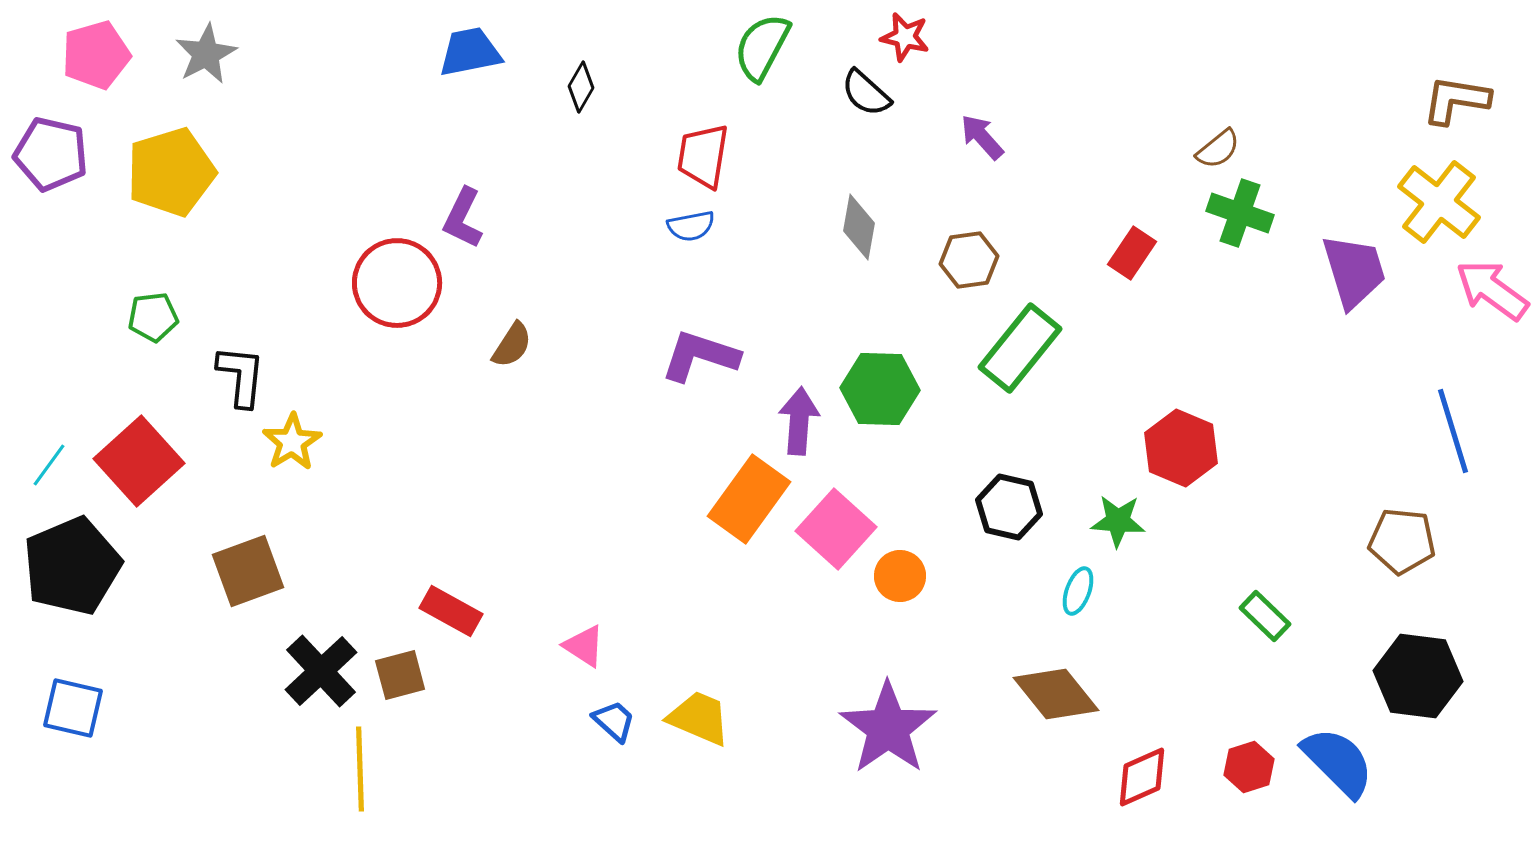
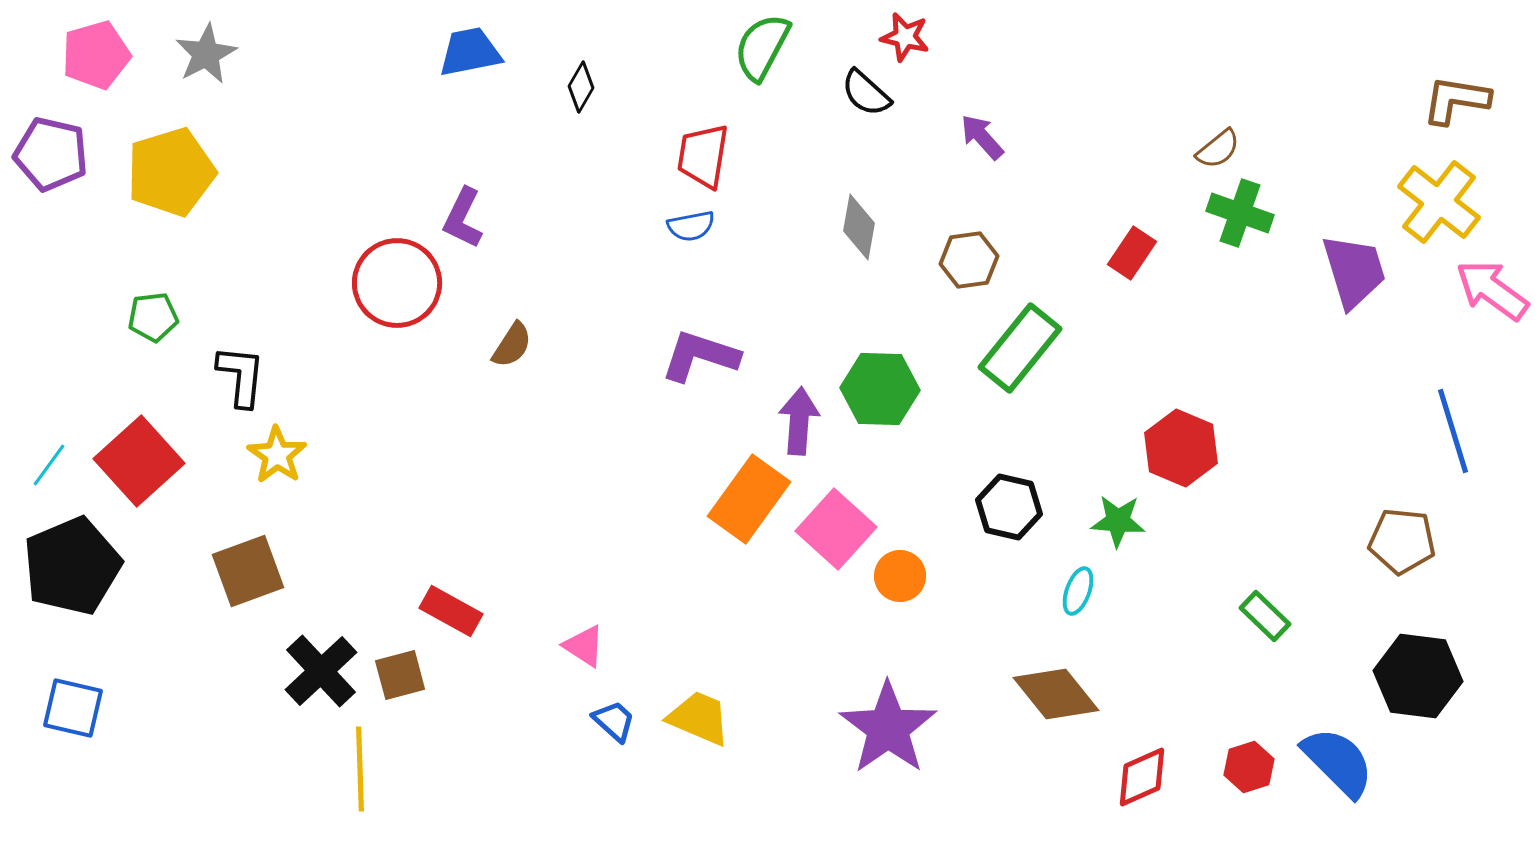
yellow star at (292, 442): moved 15 px left, 13 px down; rotated 6 degrees counterclockwise
